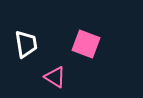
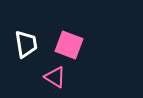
pink square: moved 17 px left, 1 px down
